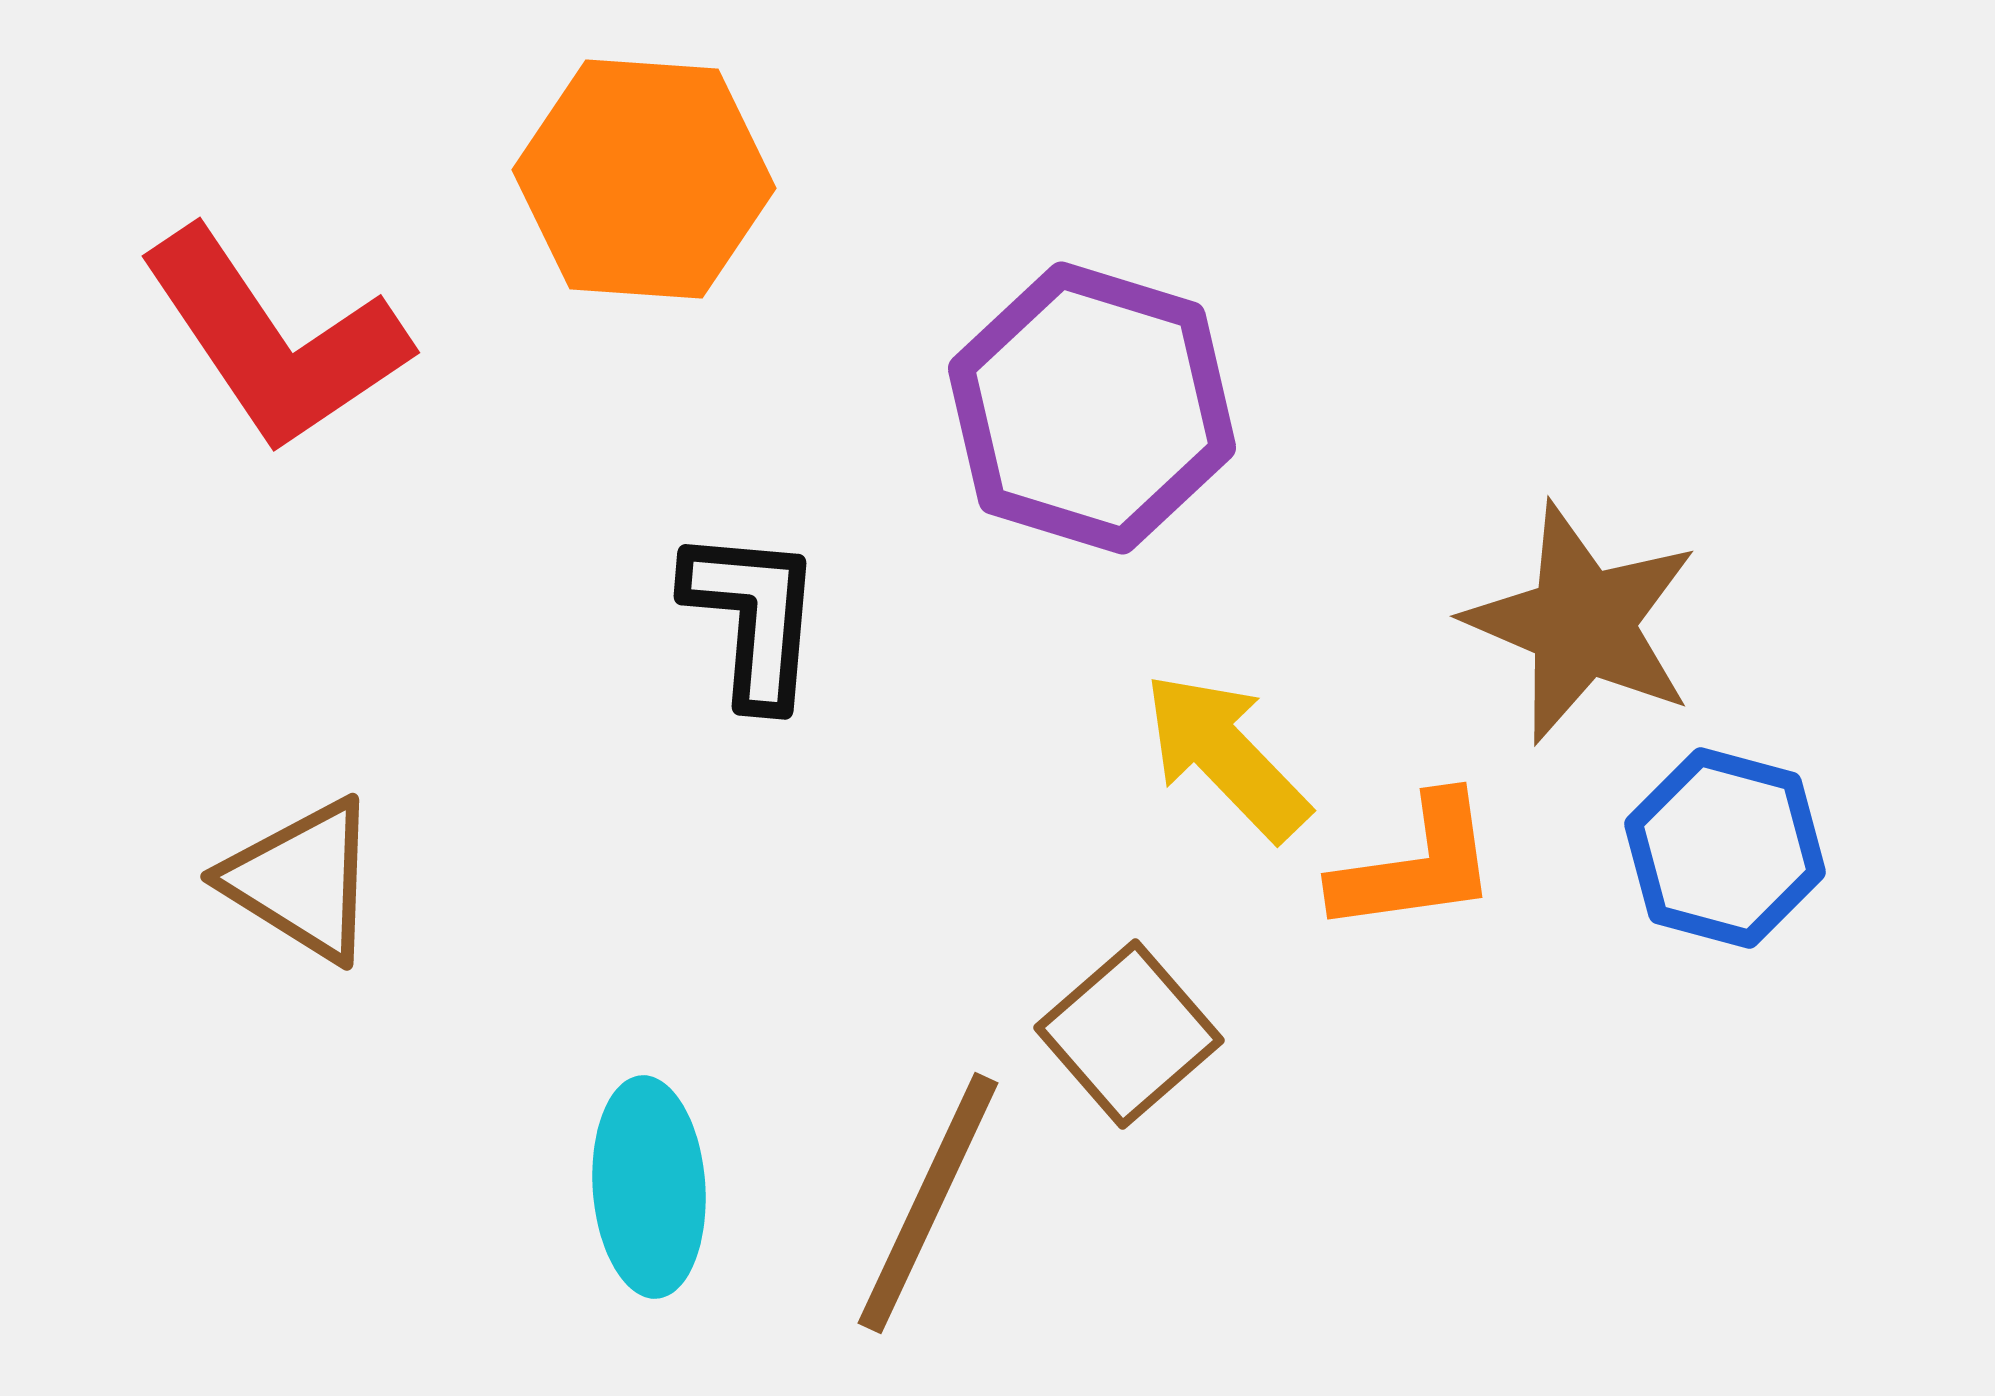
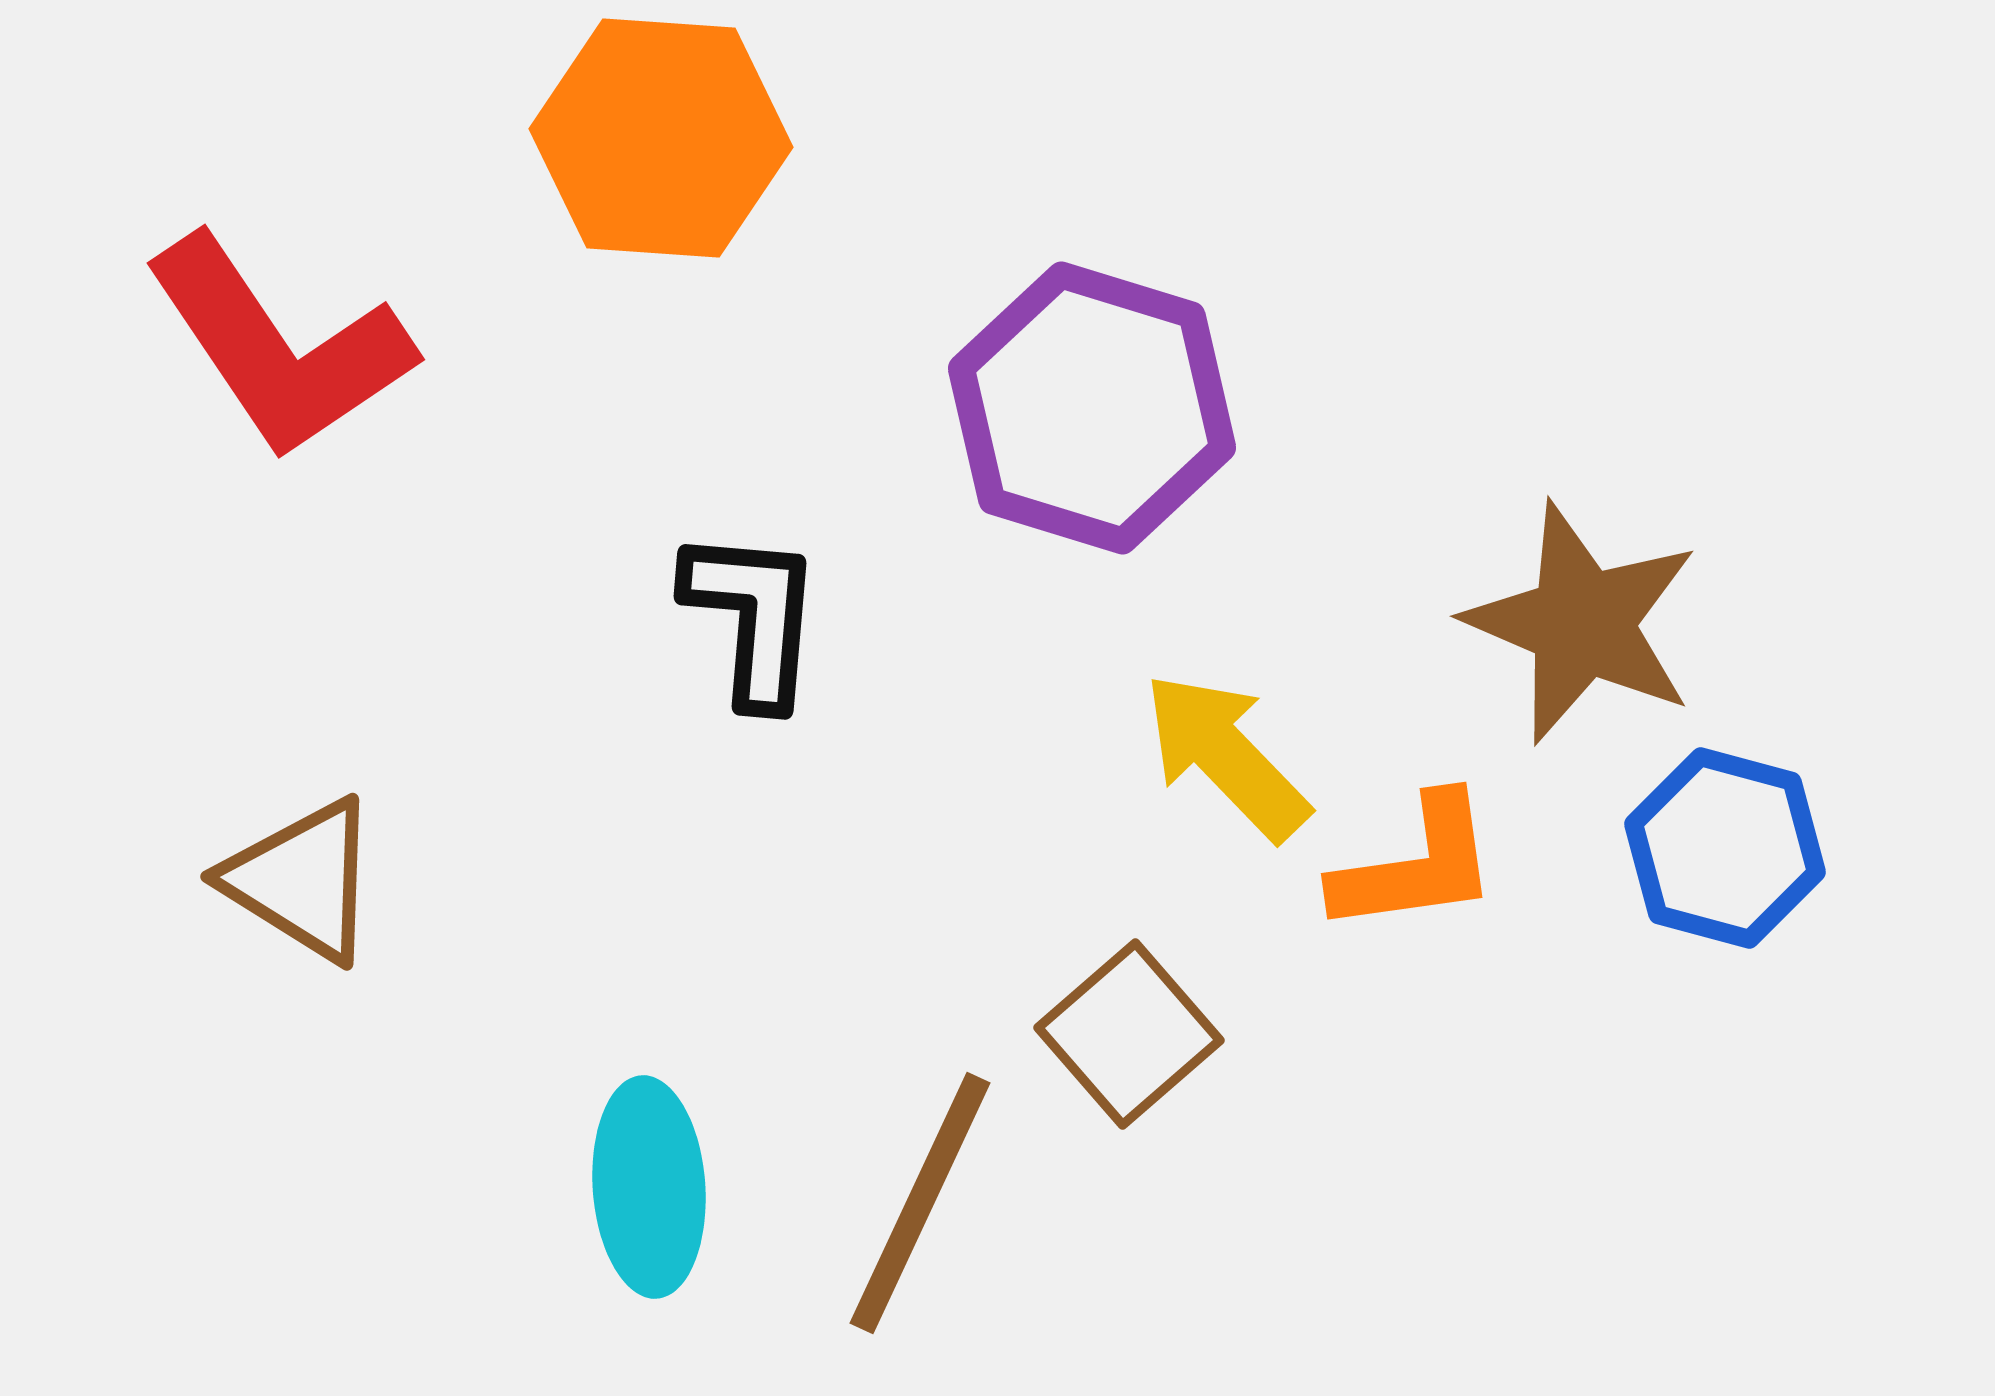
orange hexagon: moved 17 px right, 41 px up
red L-shape: moved 5 px right, 7 px down
brown line: moved 8 px left
